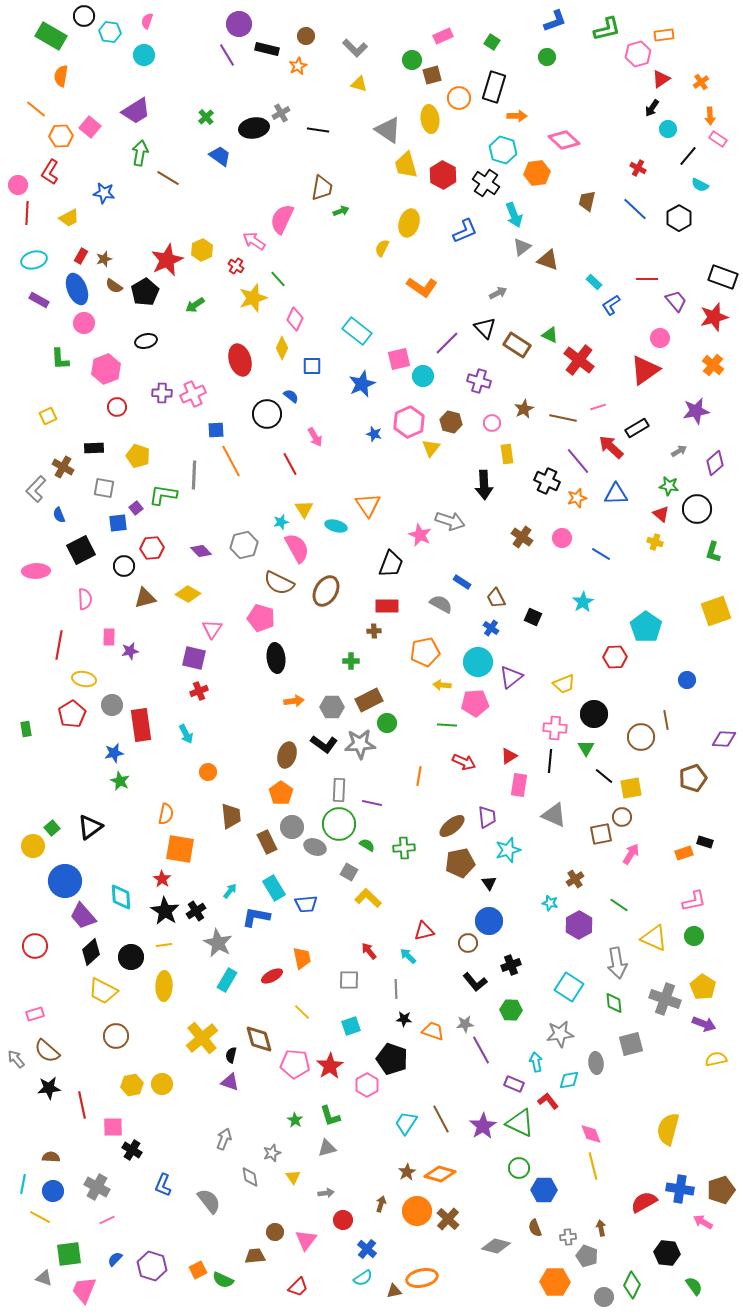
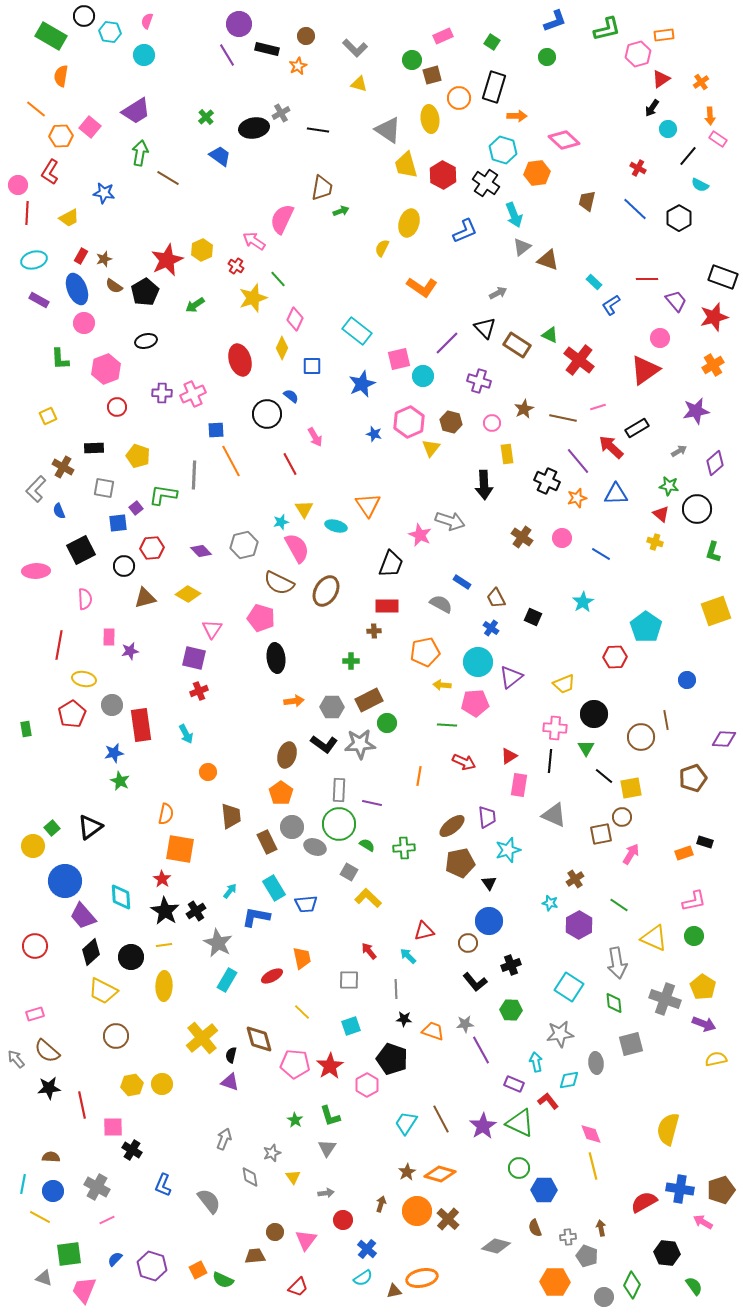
orange cross at (713, 365): rotated 20 degrees clockwise
blue semicircle at (59, 515): moved 4 px up
gray triangle at (327, 1148): rotated 42 degrees counterclockwise
